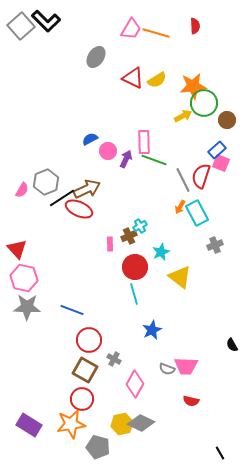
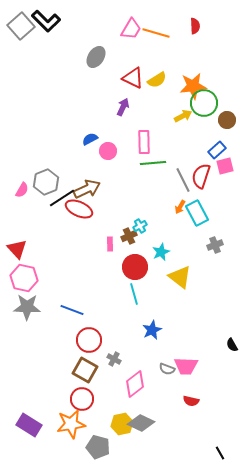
purple arrow at (126, 159): moved 3 px left, 52 px up
green line at (154, 160): moved 1 px left, 3 px down; rotated 25 degrees counterclockwise
pink square at (221, 163): moved 4 px right, 3 px down; rotated 36 degrees counterclockwise
pink diamond at (135, 384): rotated 24 degrees clockwise
